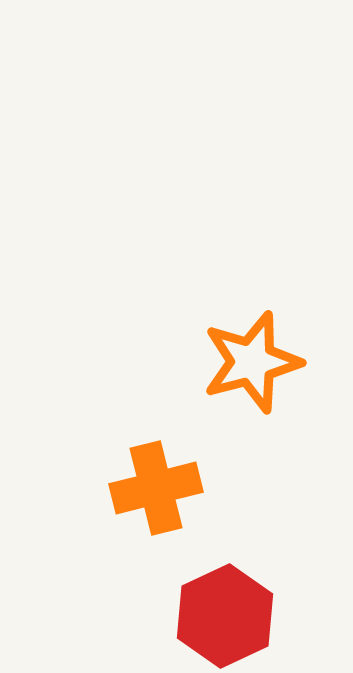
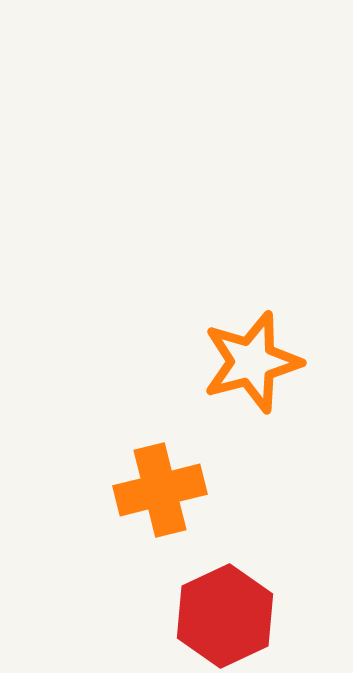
orange cross: moved 4 px right, 2 px down
